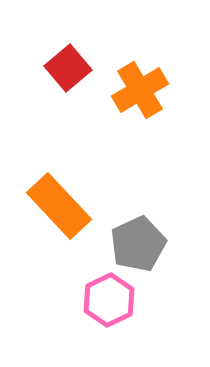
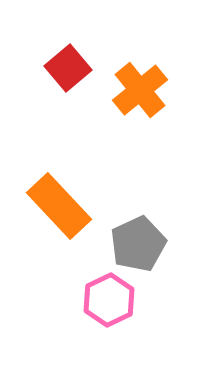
orange cross: rotated 8 degrees counterclockwise
